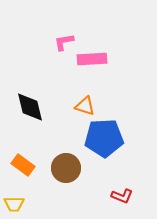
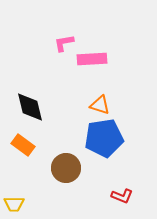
pink L-shape: moved 1 px down
orange triangle: moved 15 px right, 1 px up
blue pentagon: rotated 6 degrees counterclockwise
orange rectangle: moved 20 px up
